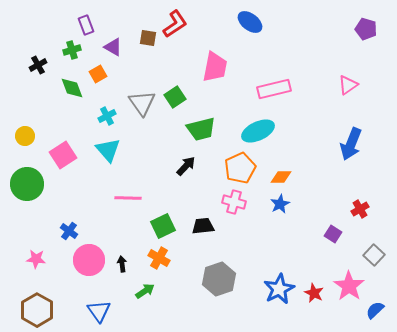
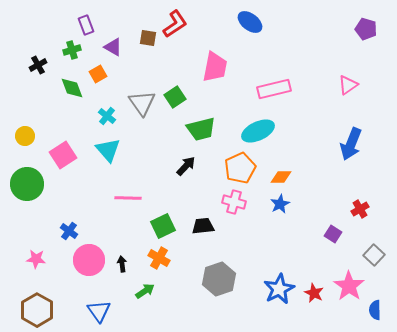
cyan cross at (107, 116): rotated 24 degrees counterclockwise
blue semicircle at (375, 310): rotated 48 degrees counterclockwise
